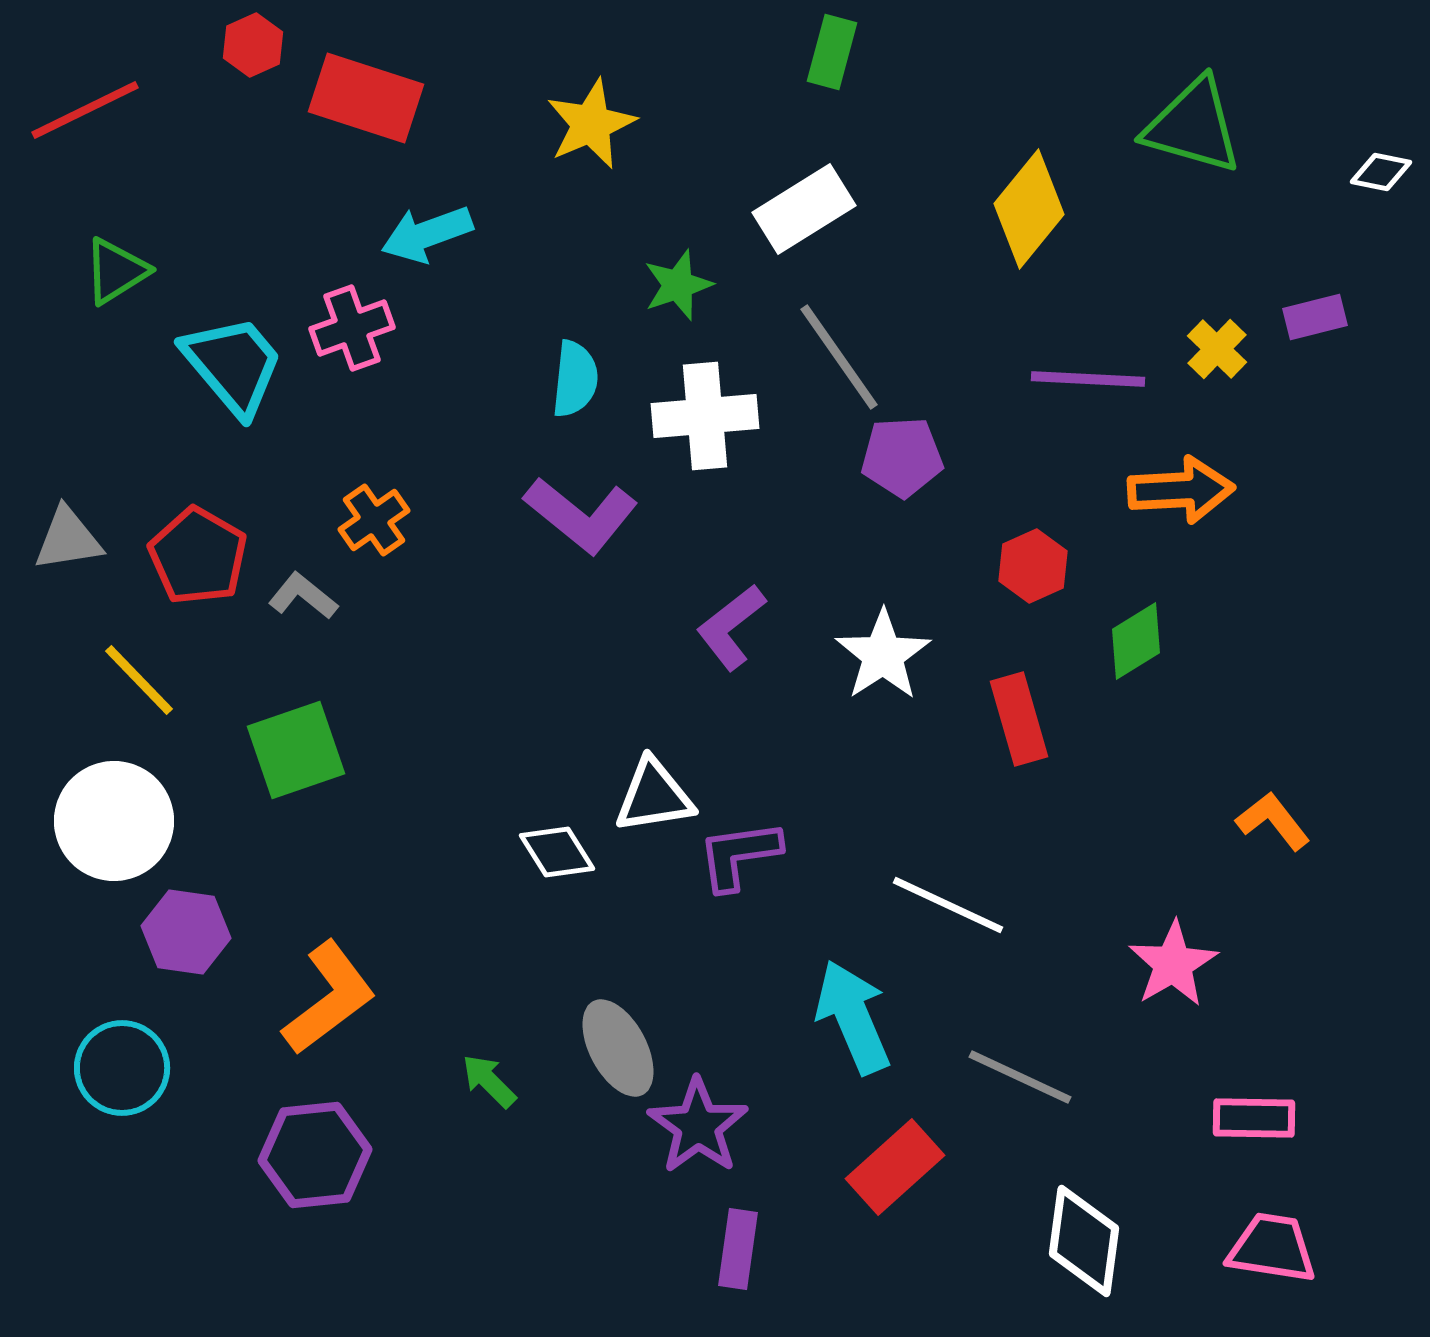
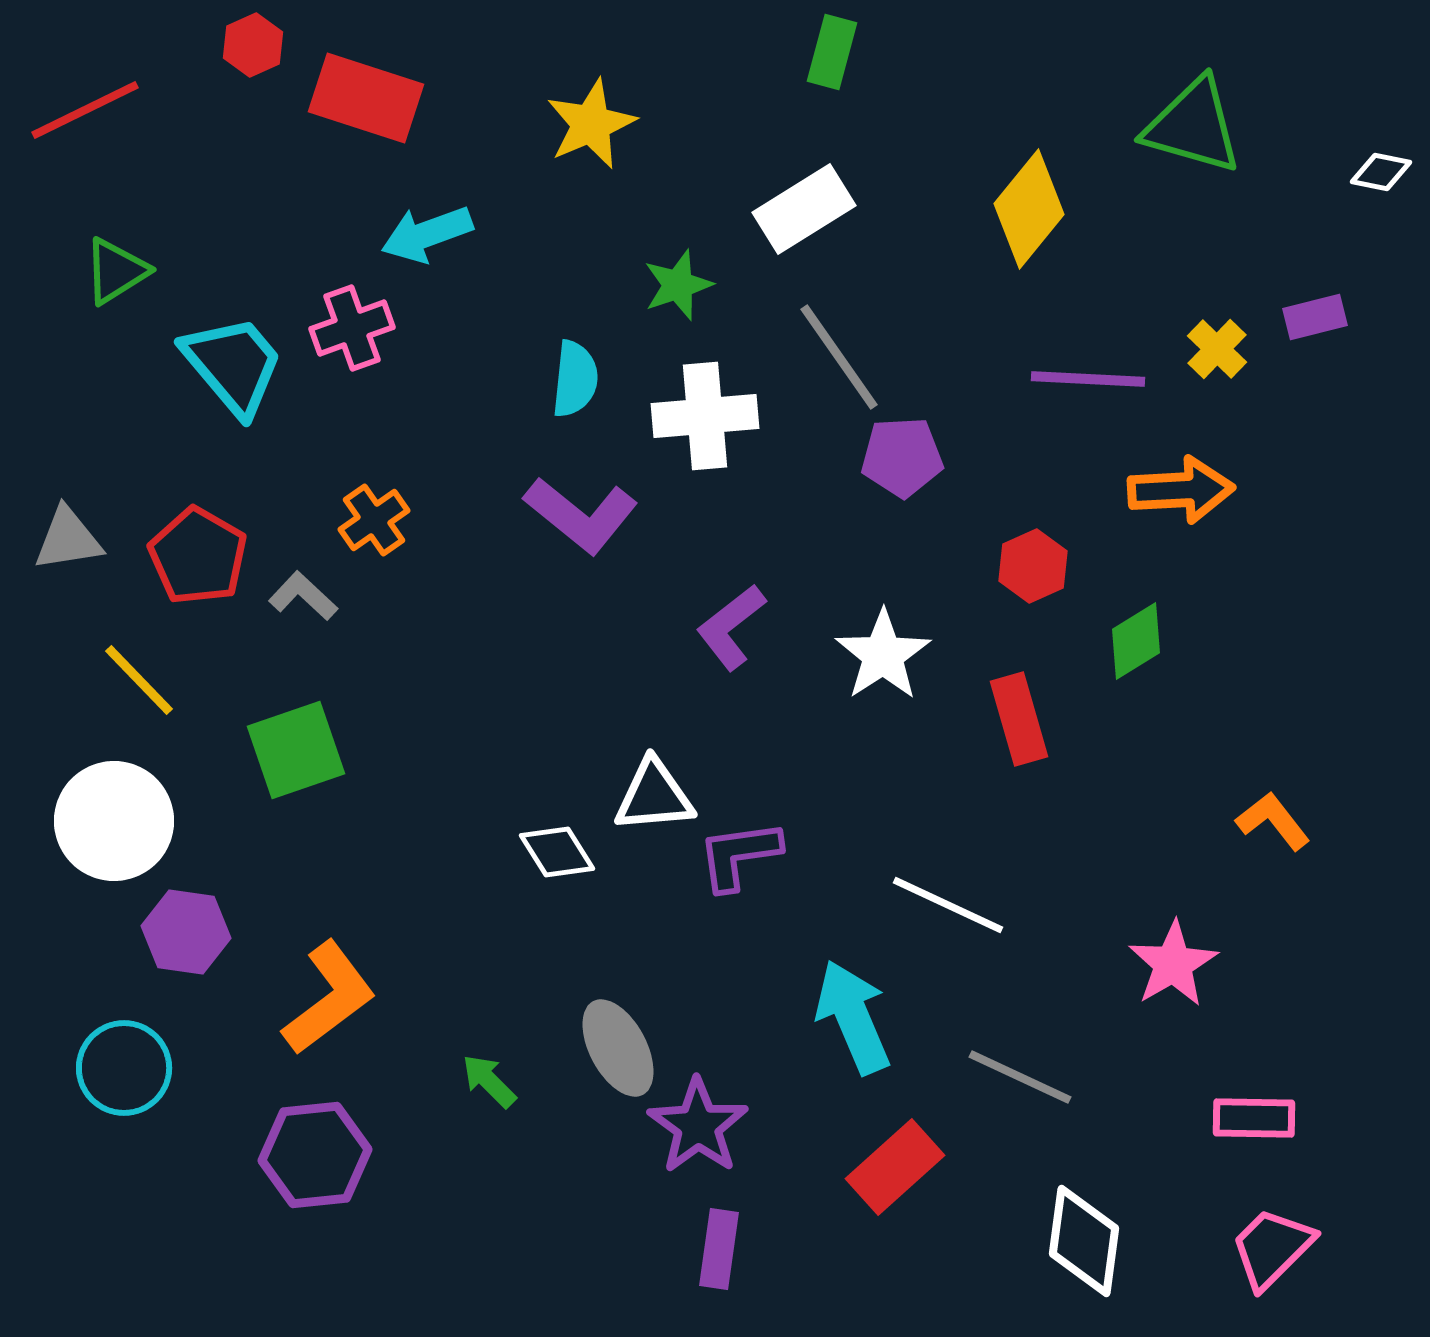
gray L-shape at (303, 596): rotated 4 degrees clockwise
white triangle at (654, 796): rotated 4 degrees clockwise
cyan circle at (122, 1068): moved 2 px right
pink trapezoid at (1272, 1248): rotated 54 degrees counterclockwise
purple rectangle at (738, 1249): moved 19 px left
